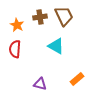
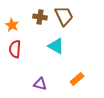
brown cross: rotated 16 degrees clockwise
orange star: moved 5 px left
